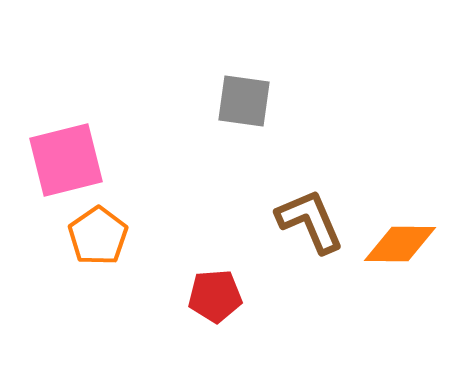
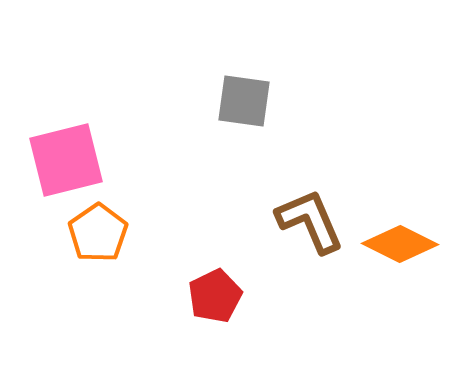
orange pentagon: moved 3 px up
orange diamond: rotated 26 degrees clockwise
red pentagon: rotated 22 degrees counterclockwise
